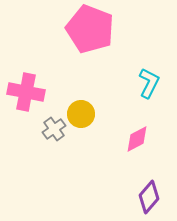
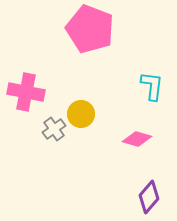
cyan L-shape: moved 3 px right, 3 px down; rotated 20 degrees counterclockwise
pink diamond: rotated 44 degrees clockwise
